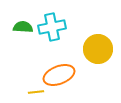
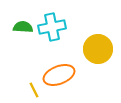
yellow line: moved 2 px left, 2 px up; rotated 70 degrees clockwise
